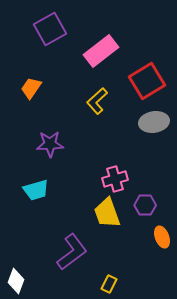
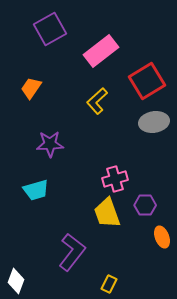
purple L-shape: rotated 15 degrees counterclockwise
